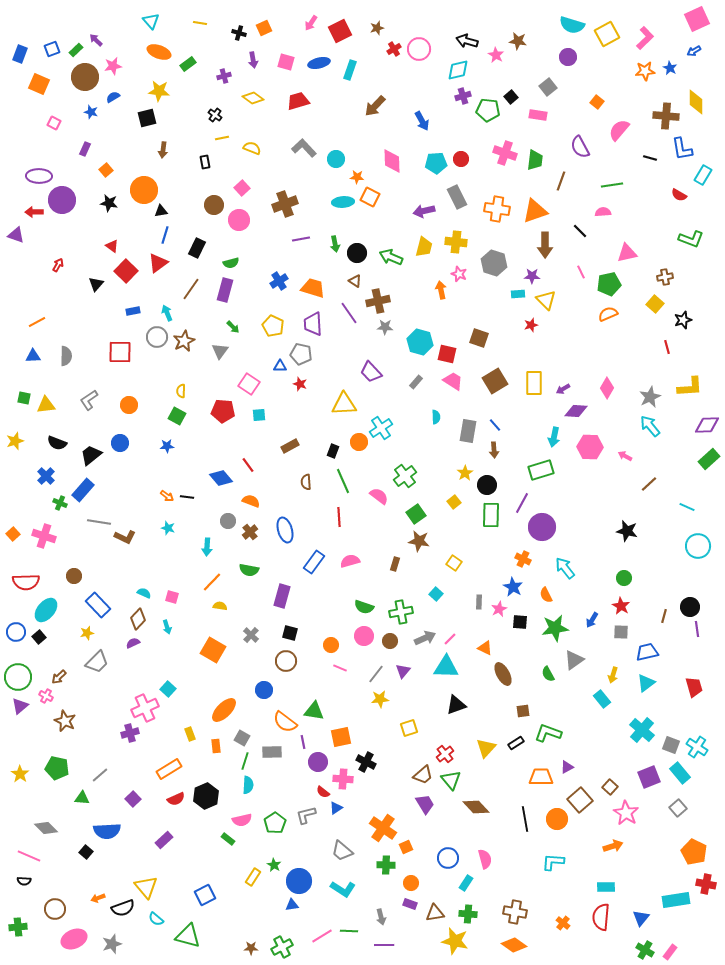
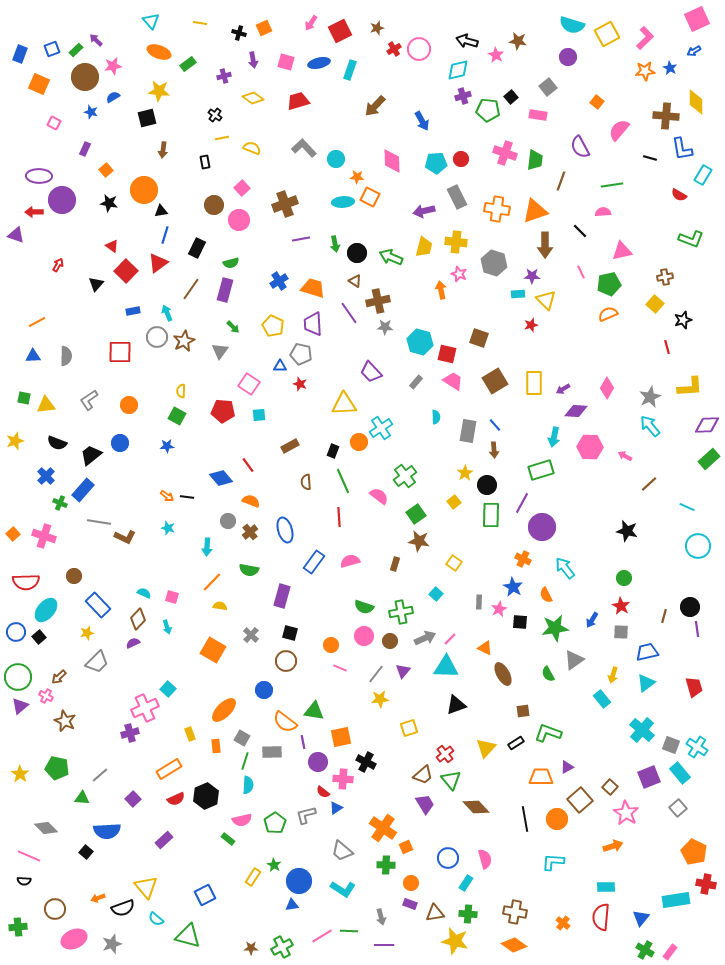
pink triangle at (627, 253): moved 5 px left, 2 px up
